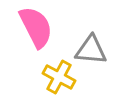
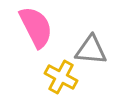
yellow cross: moved 2 px right
